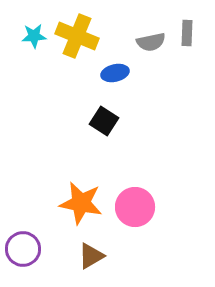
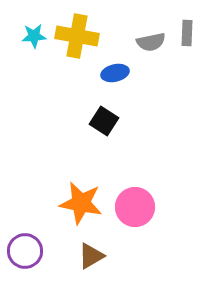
yellow cross: rotated 12 degrees counterclockwise
purple circle: moved 2 px right, 2 px down
